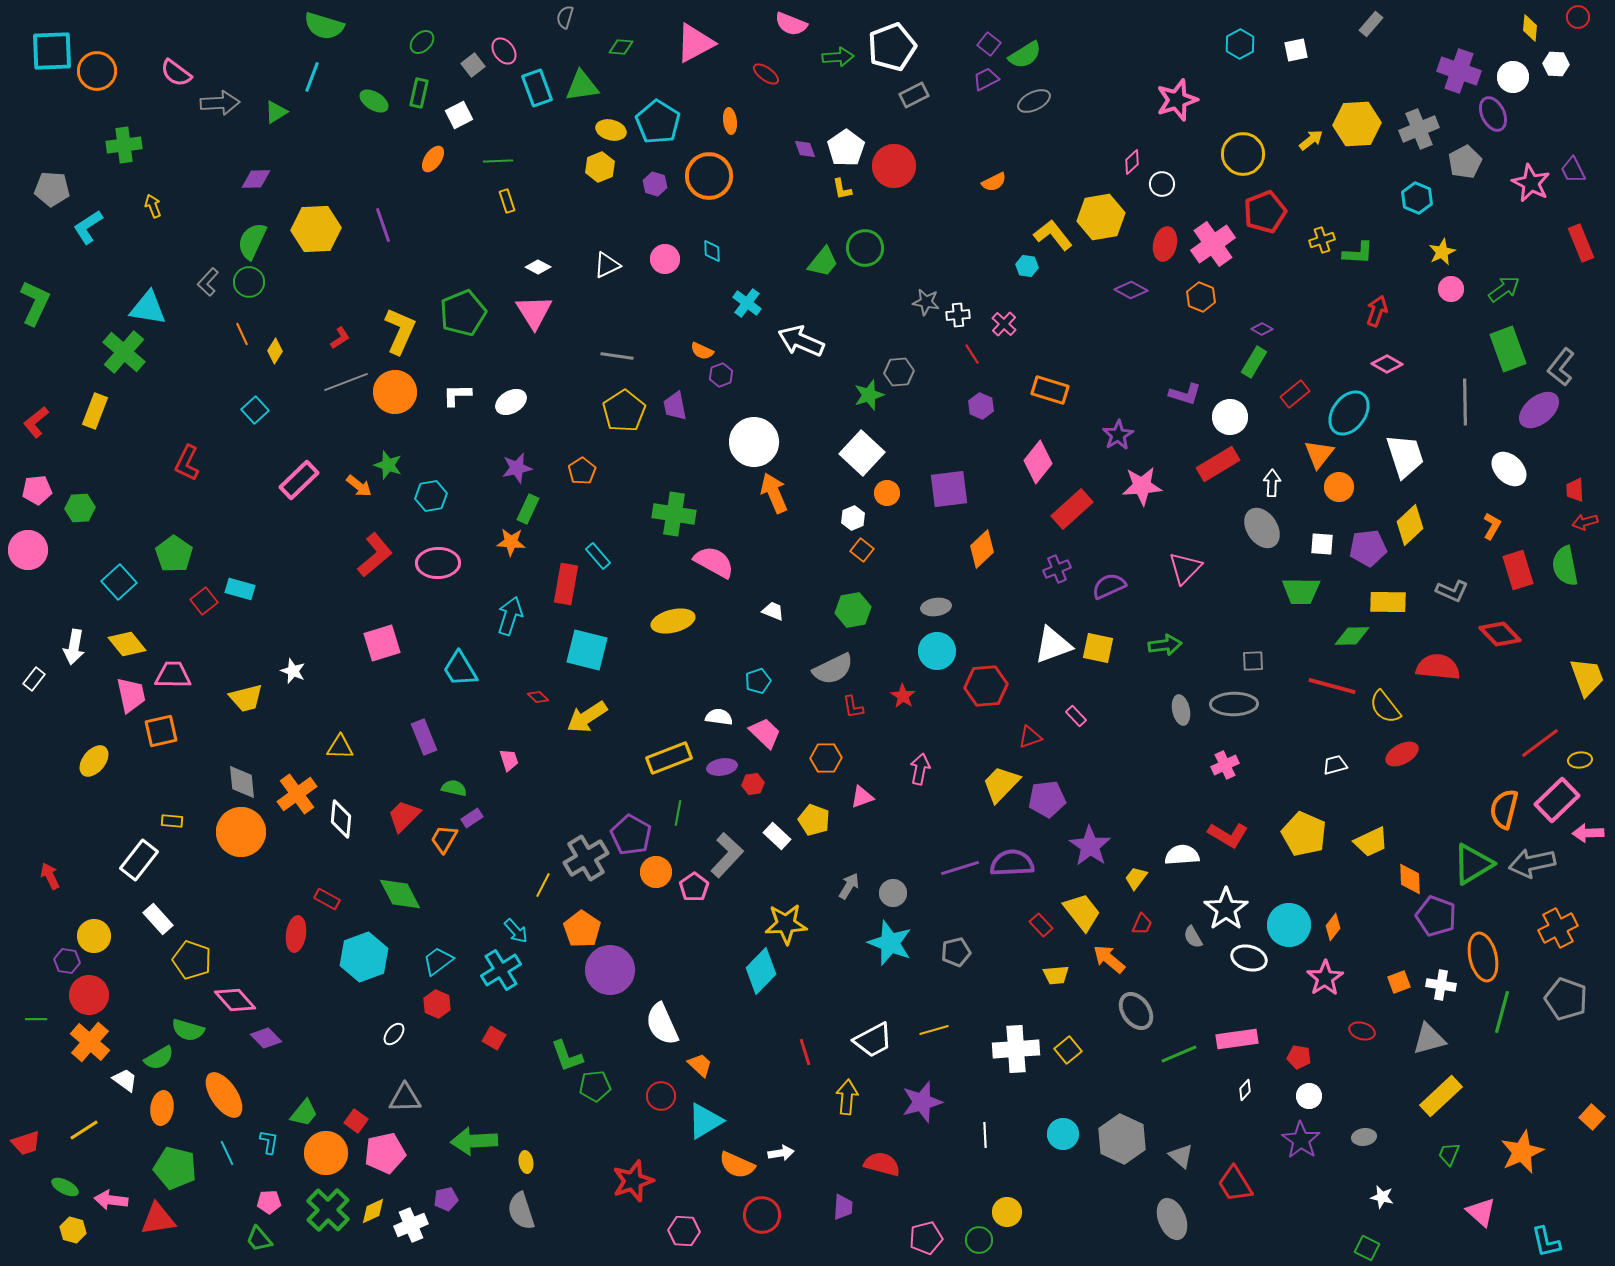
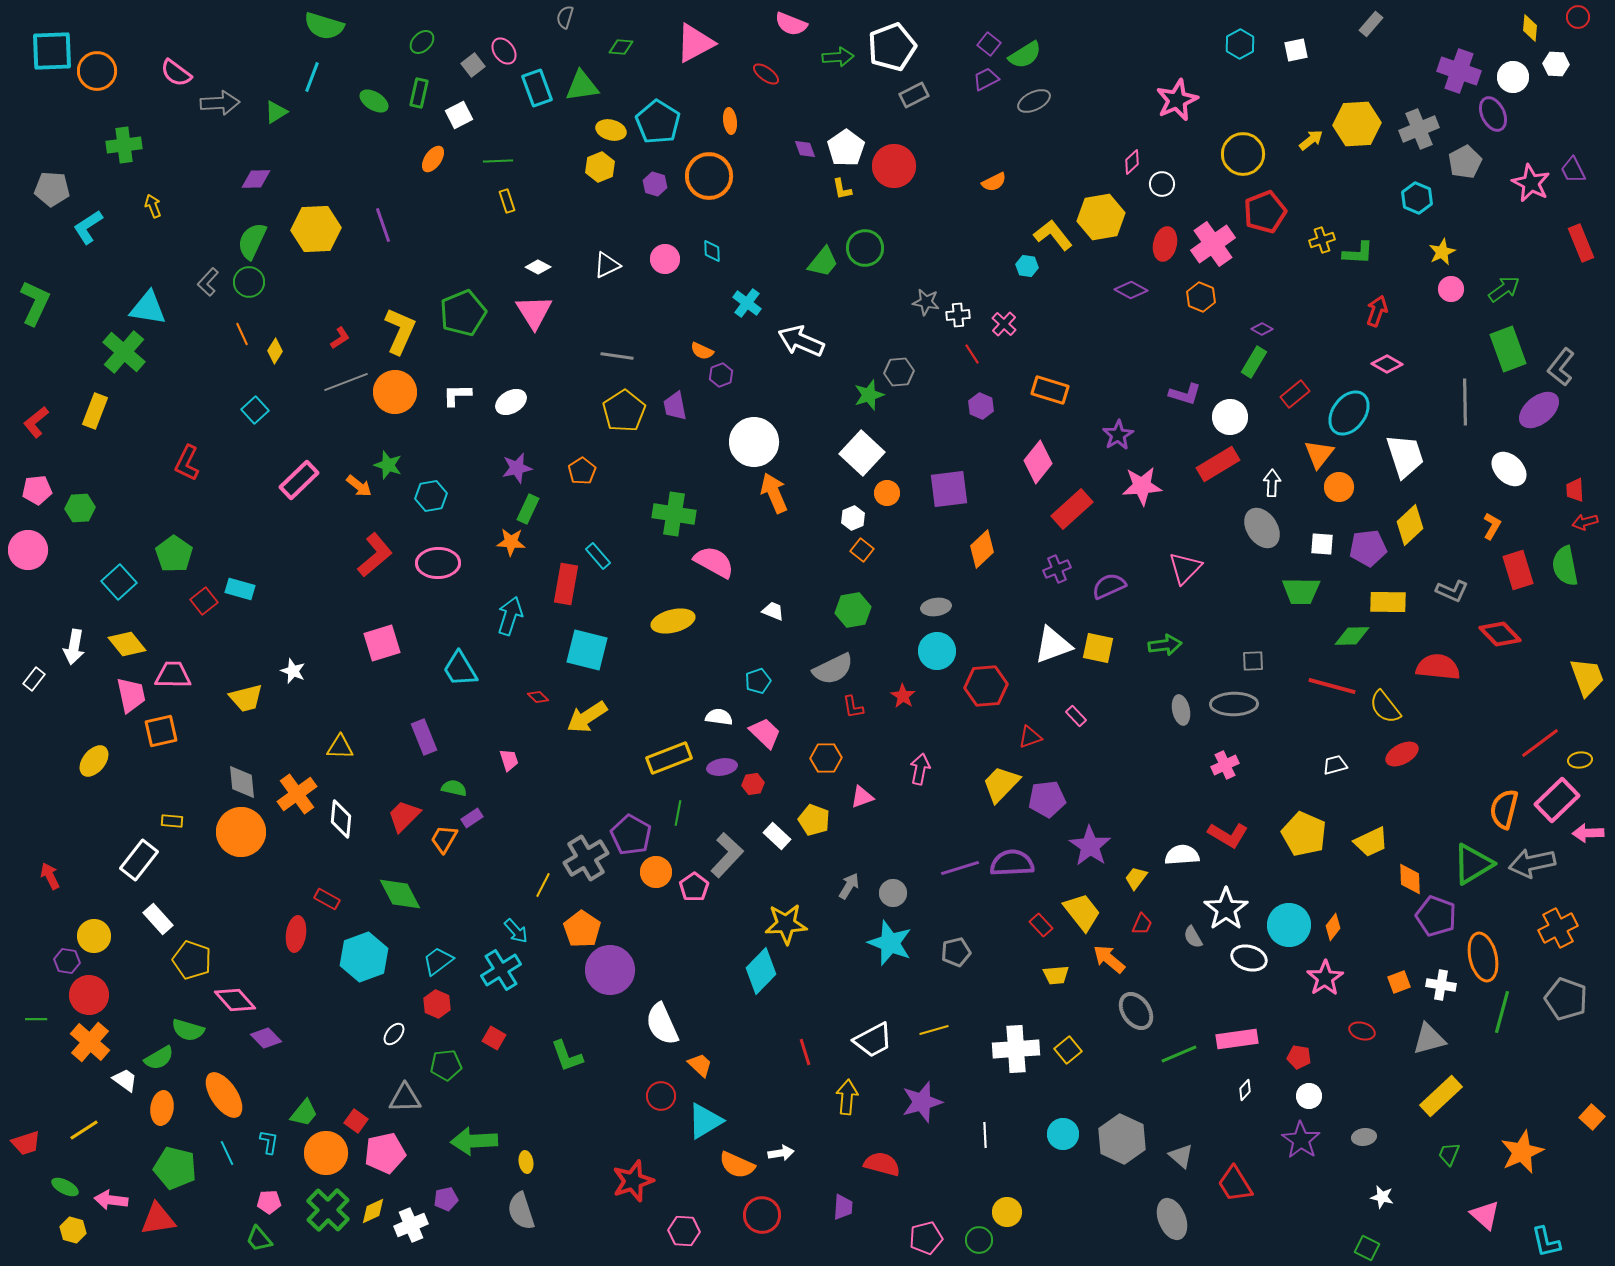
pink star at (1177, 100): rotated 6 degrees counterclockwise
green pentagon at (595, 1086): moved 149 px left, 21 px up
pink triangle at (1481, 1212): moved 4 px right, 3 px down
